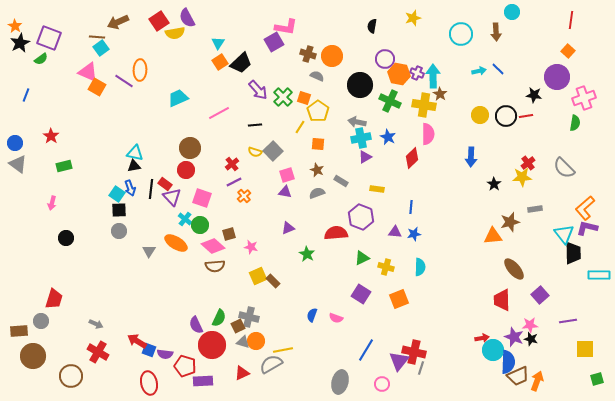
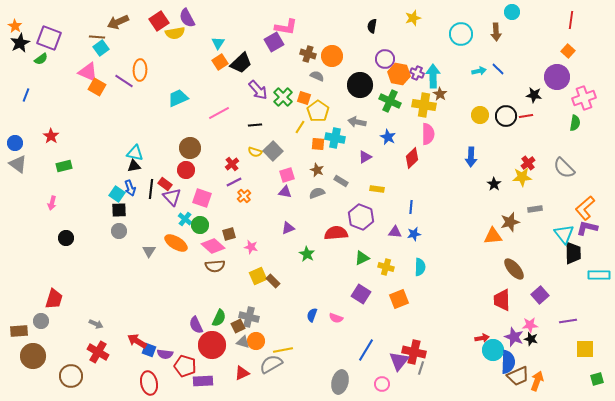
cyan cross at (361, 138): moved 26 px left; rotated 24 degrees clockwise
